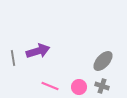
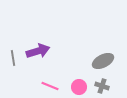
gray ellipse: rotated 20 degrees clockwise
